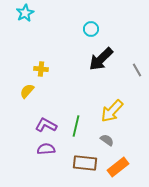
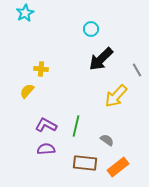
yellow arrow: moved 4 px right, 15 px up
